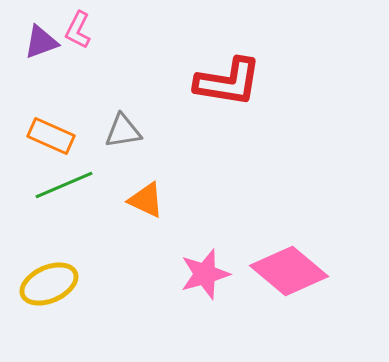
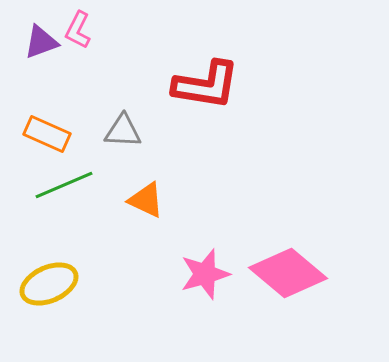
red L-shape: moved 22 px left, 3 px down
gray triangle: rotated 12 degrees clockwise
orange rectangle: moved 4 px left, 2 px up
pink diamond: moved 1 px left, 2 px down
